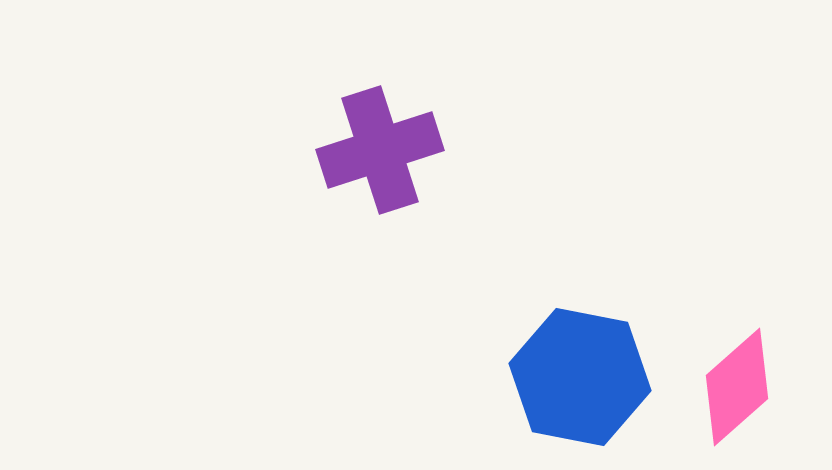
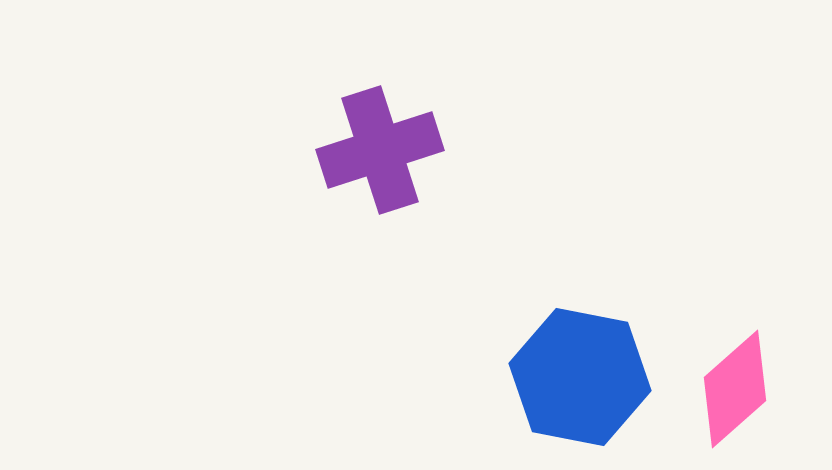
pink diamond: moved 2 px left, 2 px down
